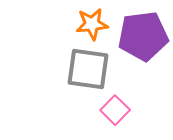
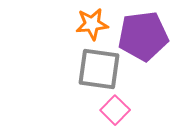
gray square: moved 11 px right
